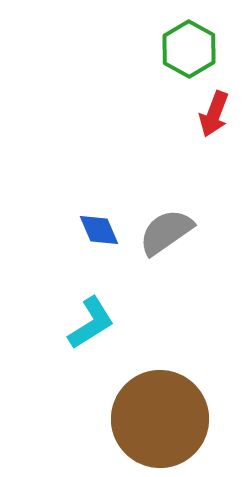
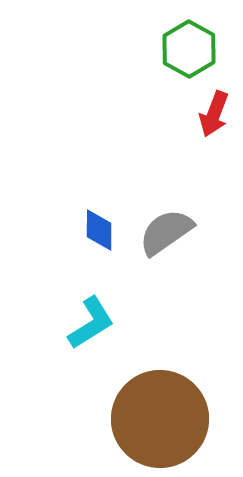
blue diamond: rotated 24 degrees clockwise
